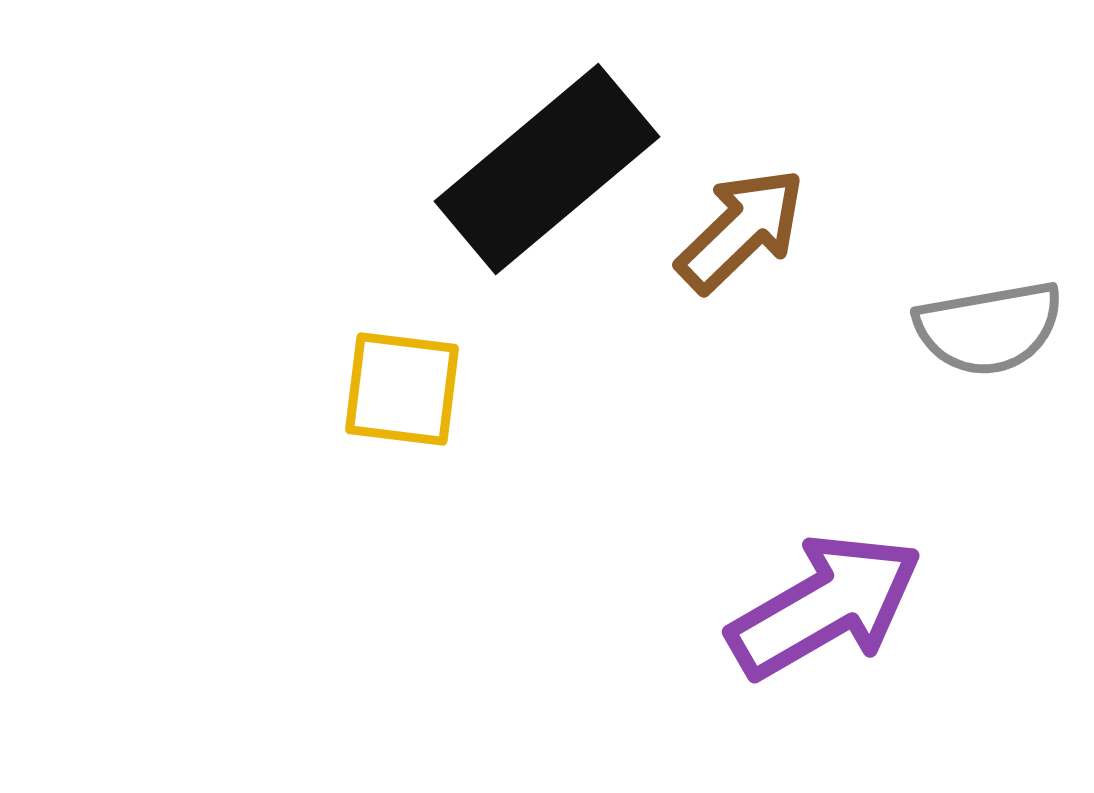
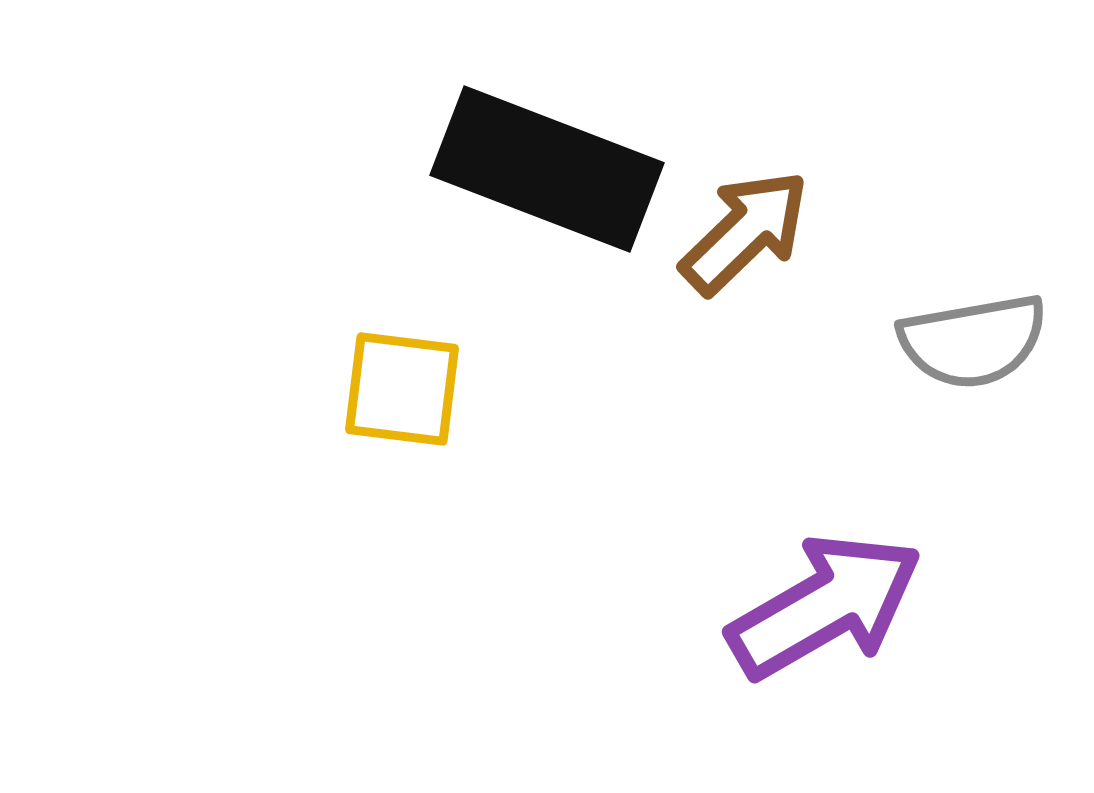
black rectangle: rotated 61 degrees clockwise
brown arrow: moved 4 px right, 2 px down
gray semicircle: moved 16 px left, 13 px down
